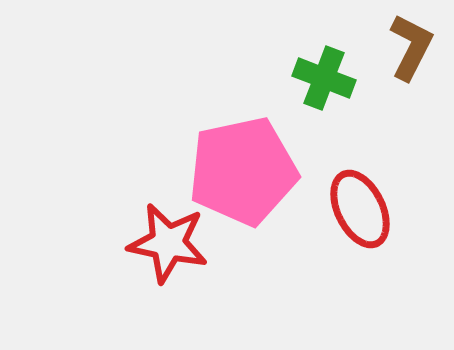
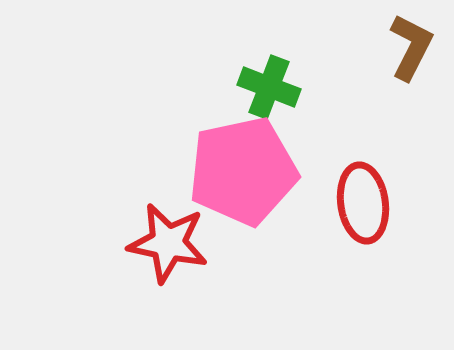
green cross: moved 55 px left, 9 px down
red ellipse: moved 3 px right, 6 px up; rotated 18 degrees clockwise
